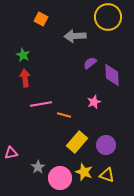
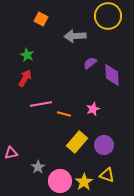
yellow circle: moved 1 px up
green star: moved 4 px right
red arrow: rotated 36 degrees clockwise
pink star: moved 1 px left, 7 px down
orange line: moved 1 px up
purple circle: moved 2 px left
yellow star: moved 10 px down; rotated 18 degrees clockwise
pink circle: moved 3 px down
